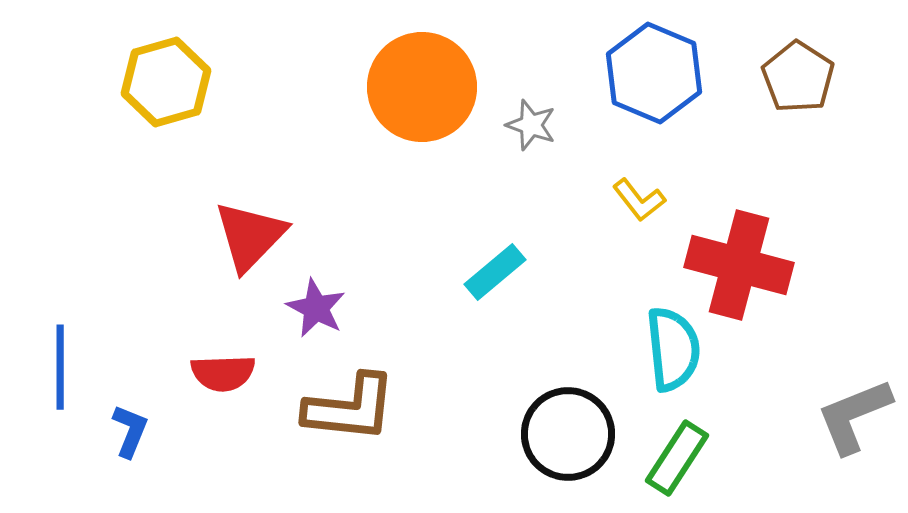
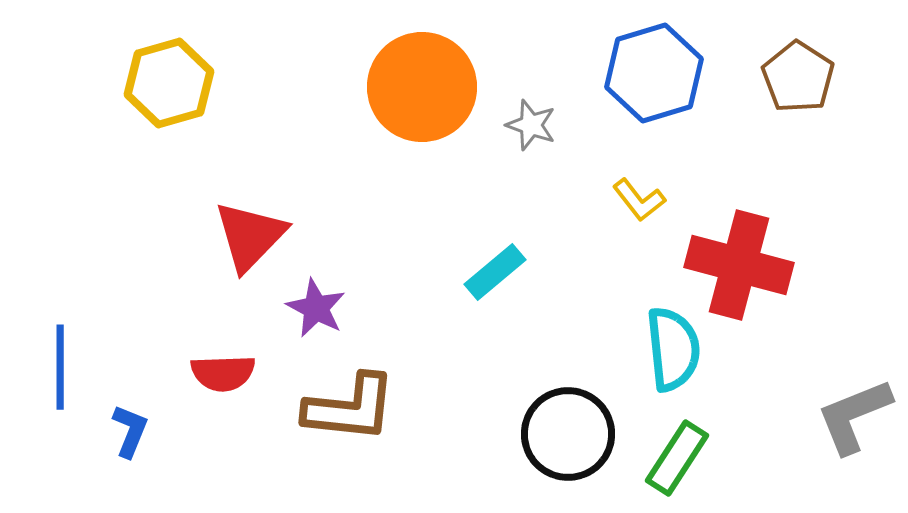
blue hexagon: rotated 20 degrees clockwise
yellow hexagon: moved 3 px right, 1 px down
